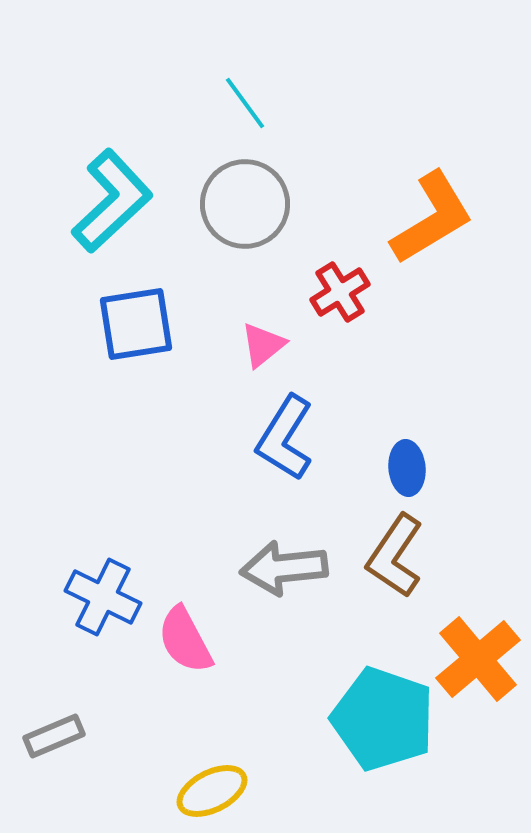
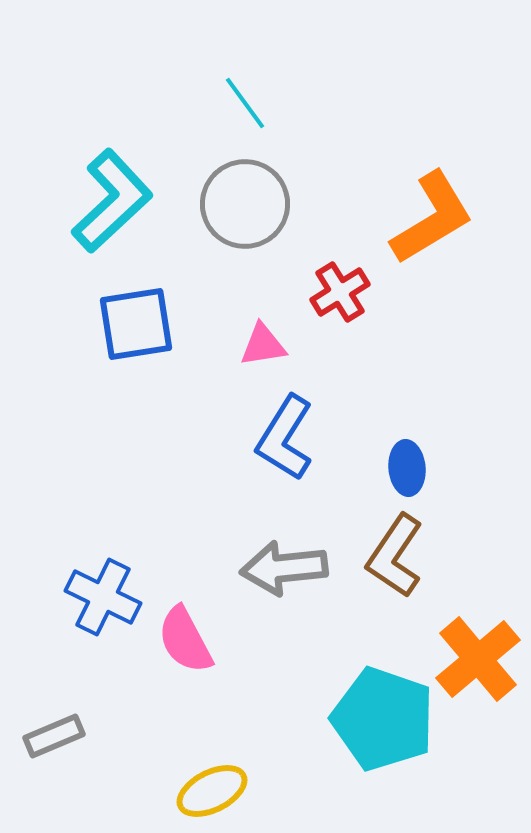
pink triangle: rotated 30 degrees clockwise
